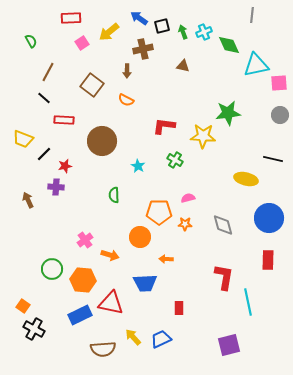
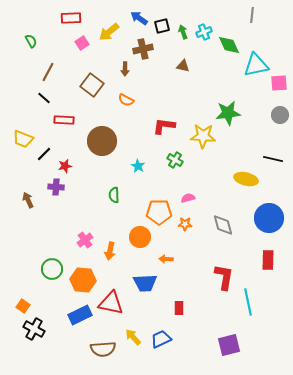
brown arrow at (127, 71): moved 2 px left, 2 px up
orange arrow at (110, 255): moved 4 px up; rotated 84 degrees clockwise
